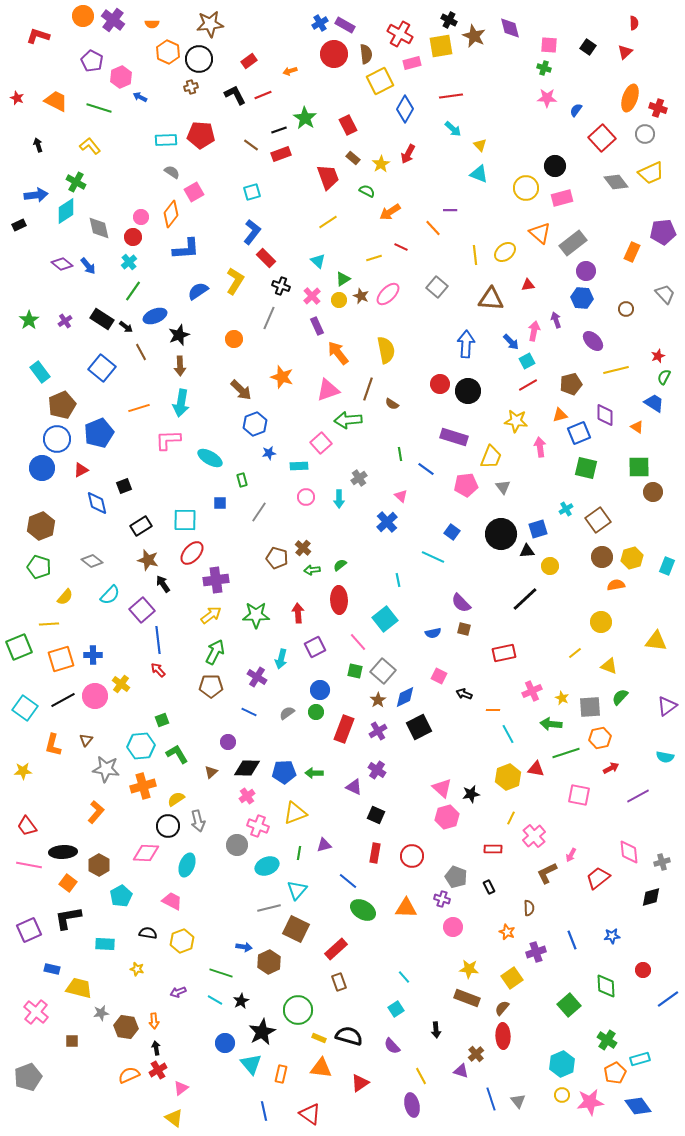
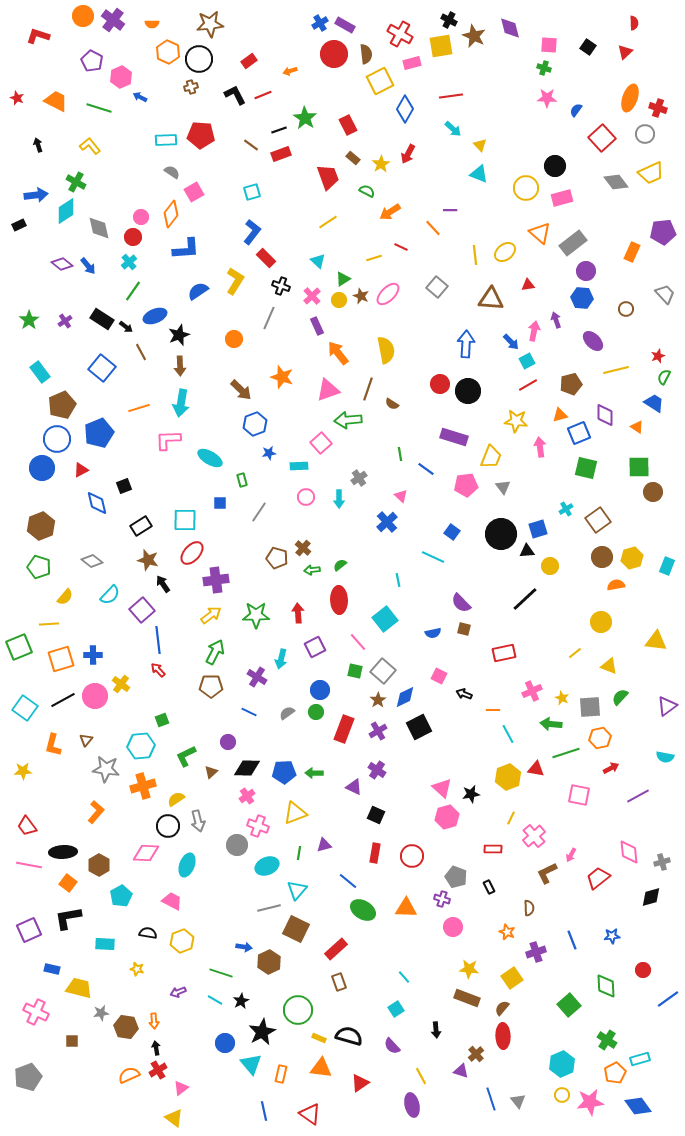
green L-shape at (177, 754): moved 9 px right, 2 px down; rotated 85 degrees counterclockwise
pink cross at (36, 1012): rotated 15 degrees counterclockwise
